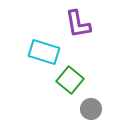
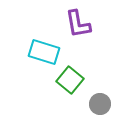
gray circle: moved 9 px right, 5 px up
